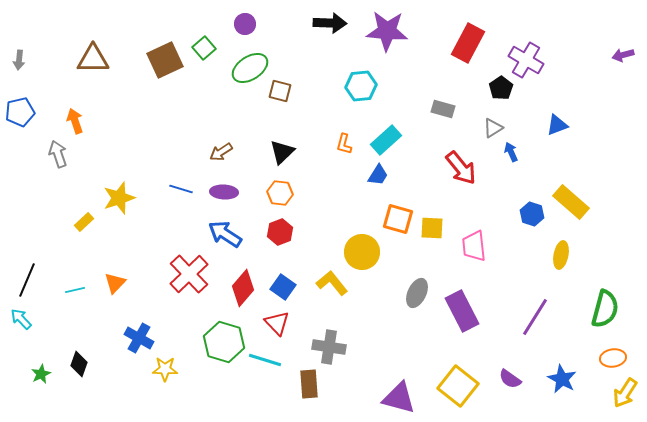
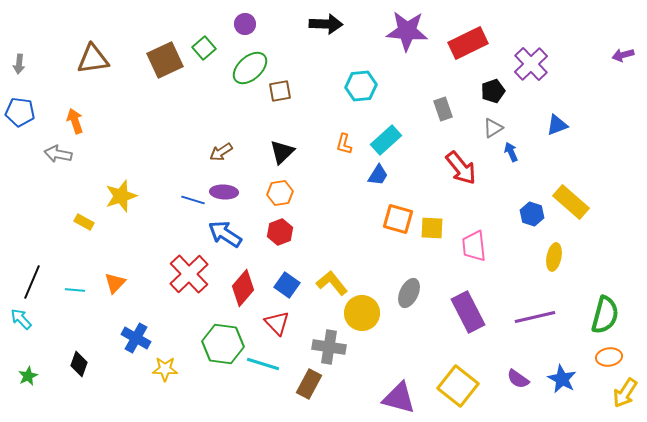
black arrow at (330, 23): moved 4 px left, 1 px down
purple star at (387, 31): moved 20 px right
red rectangle at (468, 43): rotated 36 degrees clockwise
brown triangle at (93, 59): rotated 8 degrees counterclockwise
gray arrow at (19, 60): moved 4 px down
purple cross at (526, 60): moved 5 px right, 4 px down; rotated 16 degrees clockwise
green ellipse at (250, 68): rotated 9 degrees counterclockwise
black pentagon at (501, 88): moved 8 px left, 3 px down; rotated 15 degrees clockwise
brown square at (280, 91): rotated 25 degrees counterclockwise
gray rectangle at (443, 109): rotated 55 degrees clockwise
blue pentagon at (20, 112): rotated 20 degrees clockwise
gray arrow at (58, 154): rotated 60 degrees counterclockwise
blue line at (181, 189): moved 12 px right, 11 px down
orange hexagon at (280, 193): rotated 15 degrees counterclockwise
yellow star at (119, 198): moved 2 px right, 2 px up
yellow rectangle at (84, 222): rotated 72 degrees clockwise
yellow circle at (362, 252): moved 61 px down
yellow ellipse at (561, 255): moved 7 px left, 2 px down
black line at (27, 280): moved 5 px right, 2 px down
blue square at (283, 287): moved 4 px right, 2 px up
cyan line at (75, 290): rotated 18 degrees clockwise
gray ellipse at (417, 293): moved 8 px left
green semicircle at (605, 309): moved 6 px down
purple rectangle at (462, 311): moved 6 px right, 1 px down
purple line at (535, 317): rotated 45 degrees clockwise
blue cross at (139, 338): moved 3 px left
green hexagon at (224, 342): moved 1 px left, 2 px down; rotated 9 degrees counterclockwise
orange ellipse at (613, 358): moved 4 px left, 1 px up
cyan line at (265, 360): moved 2 px left, 4 px down
green star at (41, 374): moved 13 px left, 2 px down
purple semicircle at (510, 379): moved 8 px right
brown rectangle at (309, 384): rotated 32 degrees clockwise
